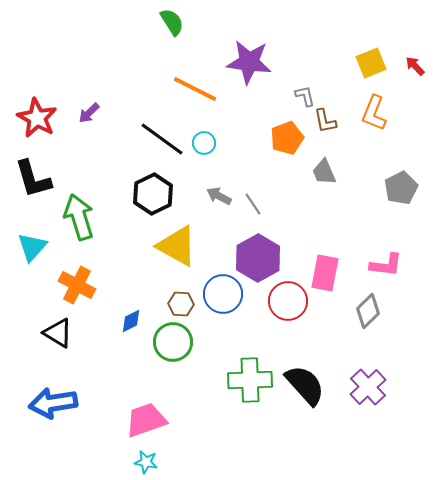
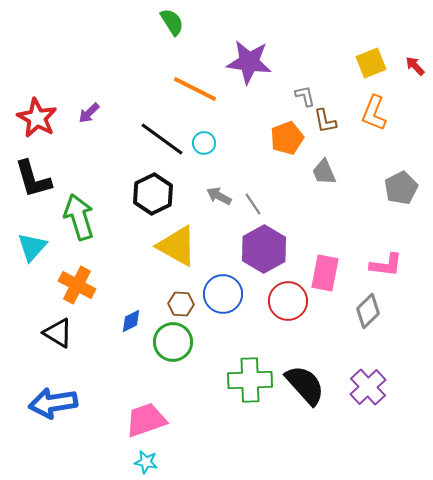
purple hexagon: moved 6 px right, 9 px up
